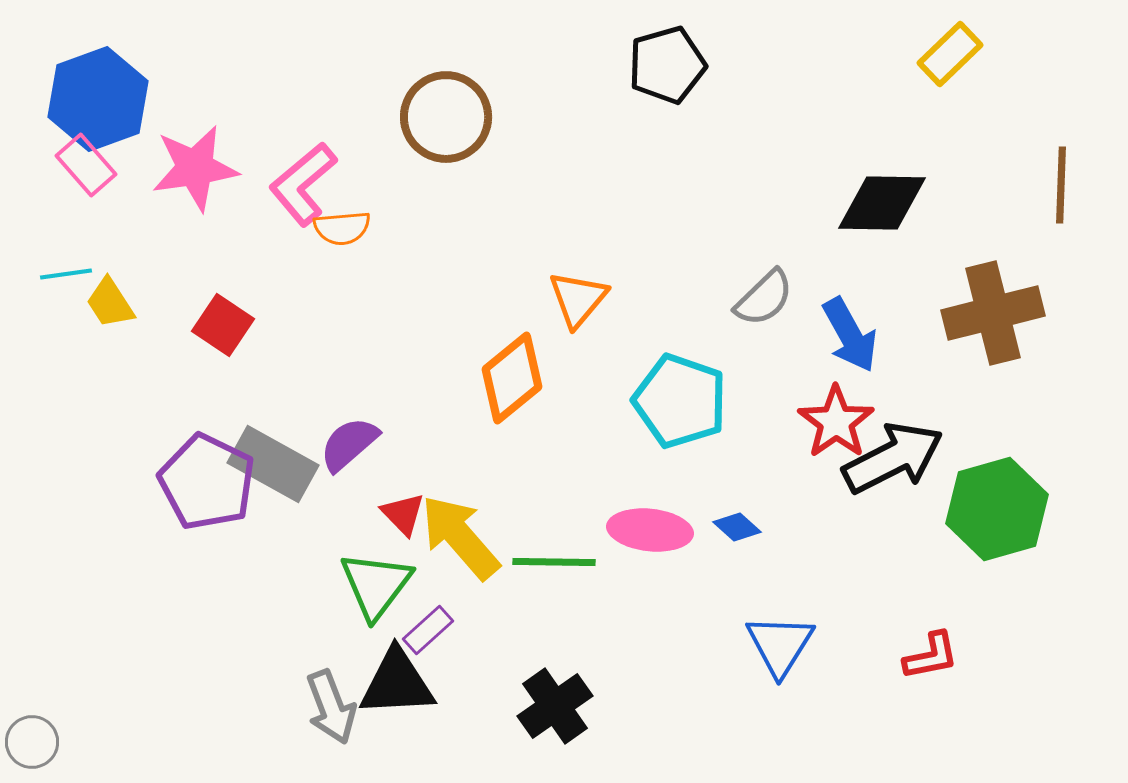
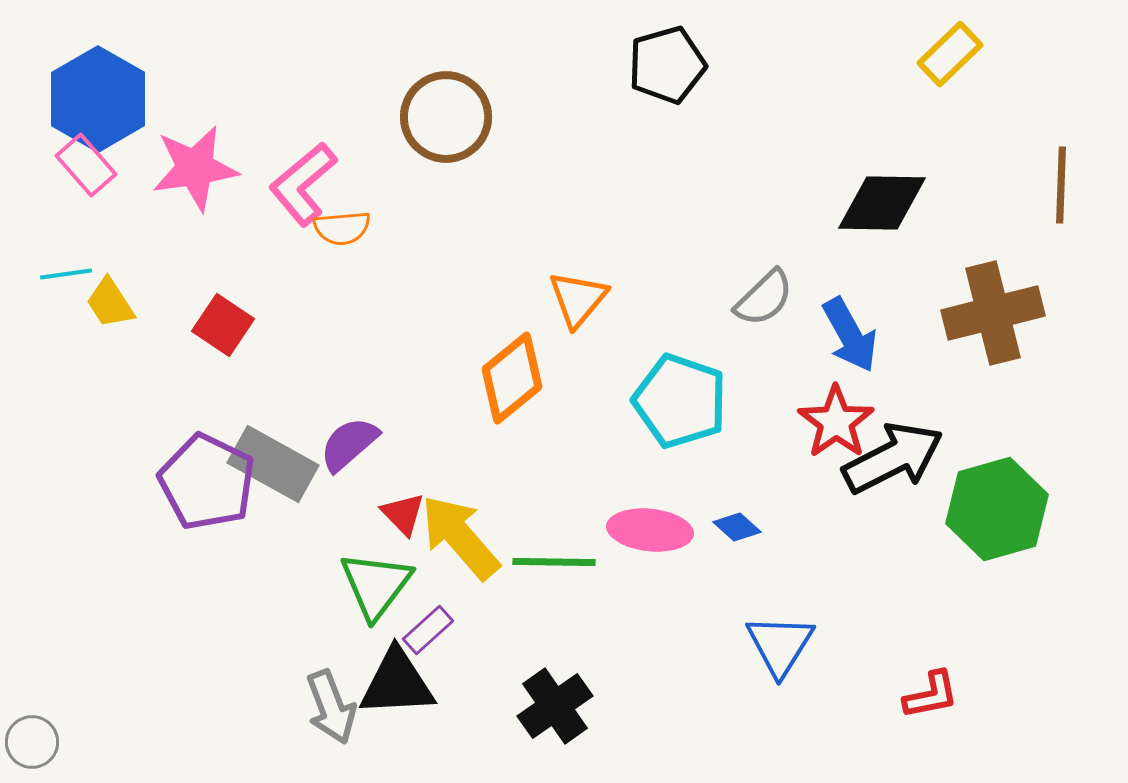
blue hexagon: rotated 10 degrees counterclockwise
red L-shape: moved 39 px down
